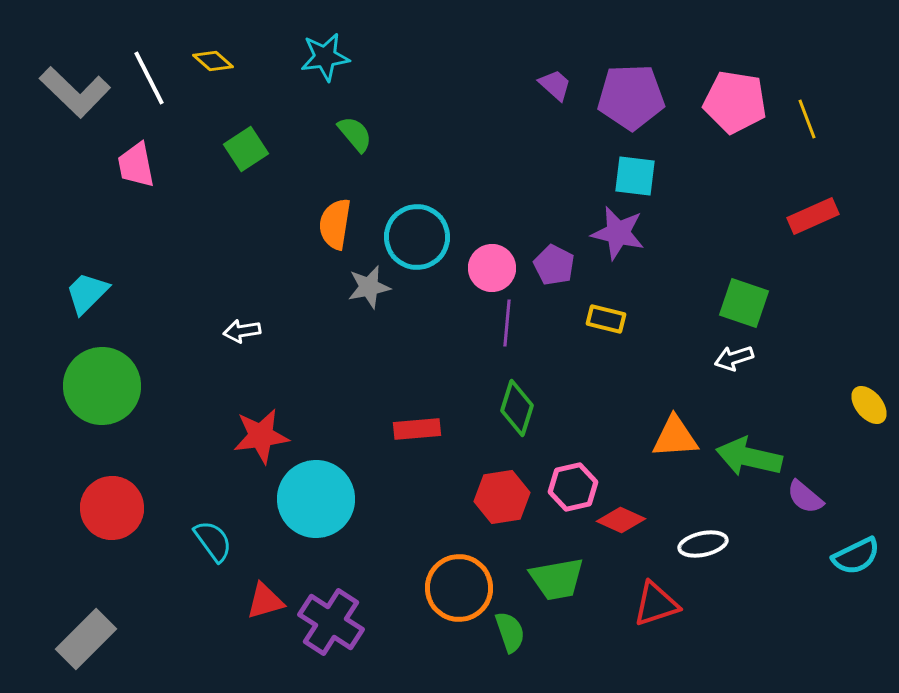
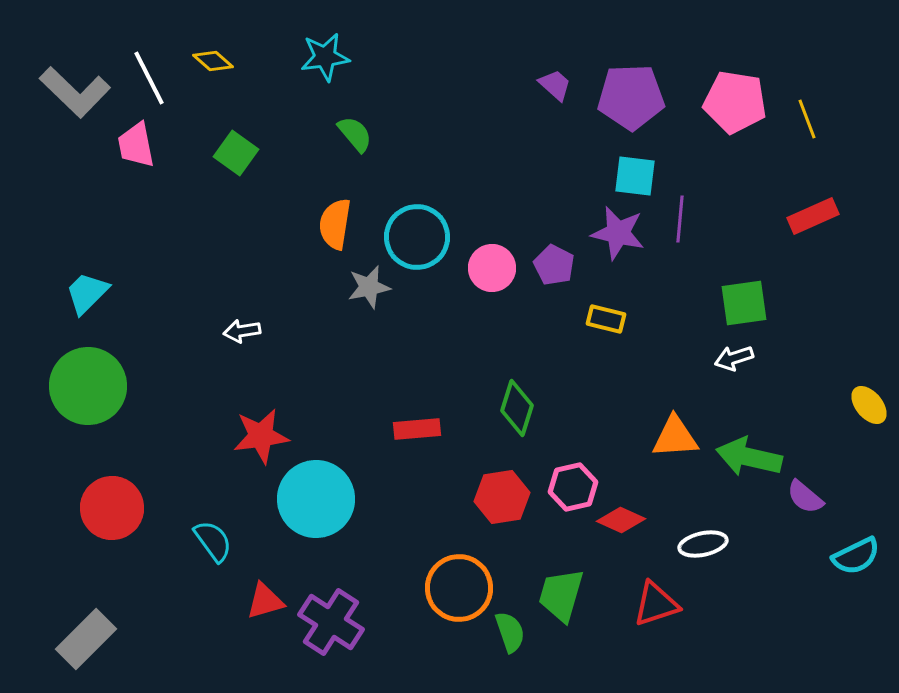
green square at (246, 149): moved 10 px left, 4 px down; rotated 21 degrees counterclockwise
pink trapezoid at (136, 165): moved 20 px up
green square at (744, 303): rotated 27 degrees counterclockwise
purple line at (507, 323): moved 173 px right, 104 px up
green circle at (102, 386): moved 14 px left
green trapezoid at (557, 579): moved 4 px right, 16 px down; rotated 116 degrees clockwise
